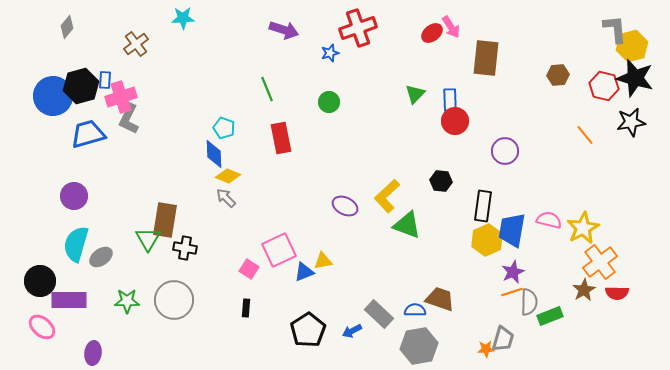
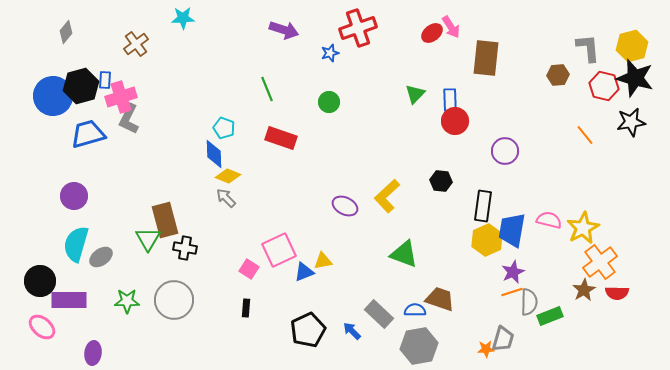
gray diamond at (67, 27): moved 1 px left, 5 px down
gray L-shape at (615, 29): moved 27 px left, 19 px down
red rectangle at (281, 138): rotated 60 degrees counterclockwise
brown rectangle at (165, 220): rotated 24 degrees counterclockwise
green triangle at (407, 225): moved 3 px left, 29 px down
black pentagon at (308, 330): rotated 8 degrees clockwise
blue arrow at (352, 331): rotated 72 degrees clockwise
